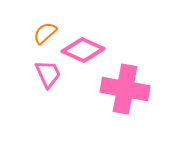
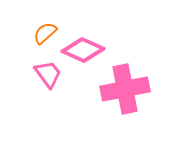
pink trapezoid: rotated 12 degrees counterclockwise
pink cross: rotated 21 degrees counterclockwise
